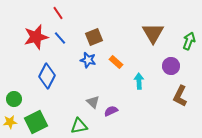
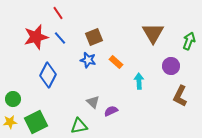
blue diamond: moved 1 px right, 1 px up
green circle: moved 1 px left
